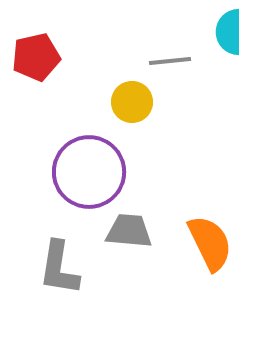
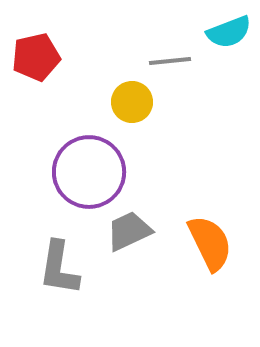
cyan semicircle: rotated 111 degrees counterclockwise
gray trapezoid: rotated 30 degrees counterclockwise
